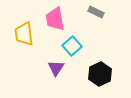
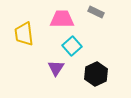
pink trapezoid: moved 7 px right; rotated 100 degrees clockwise
black hexagon: moved 4 px left
